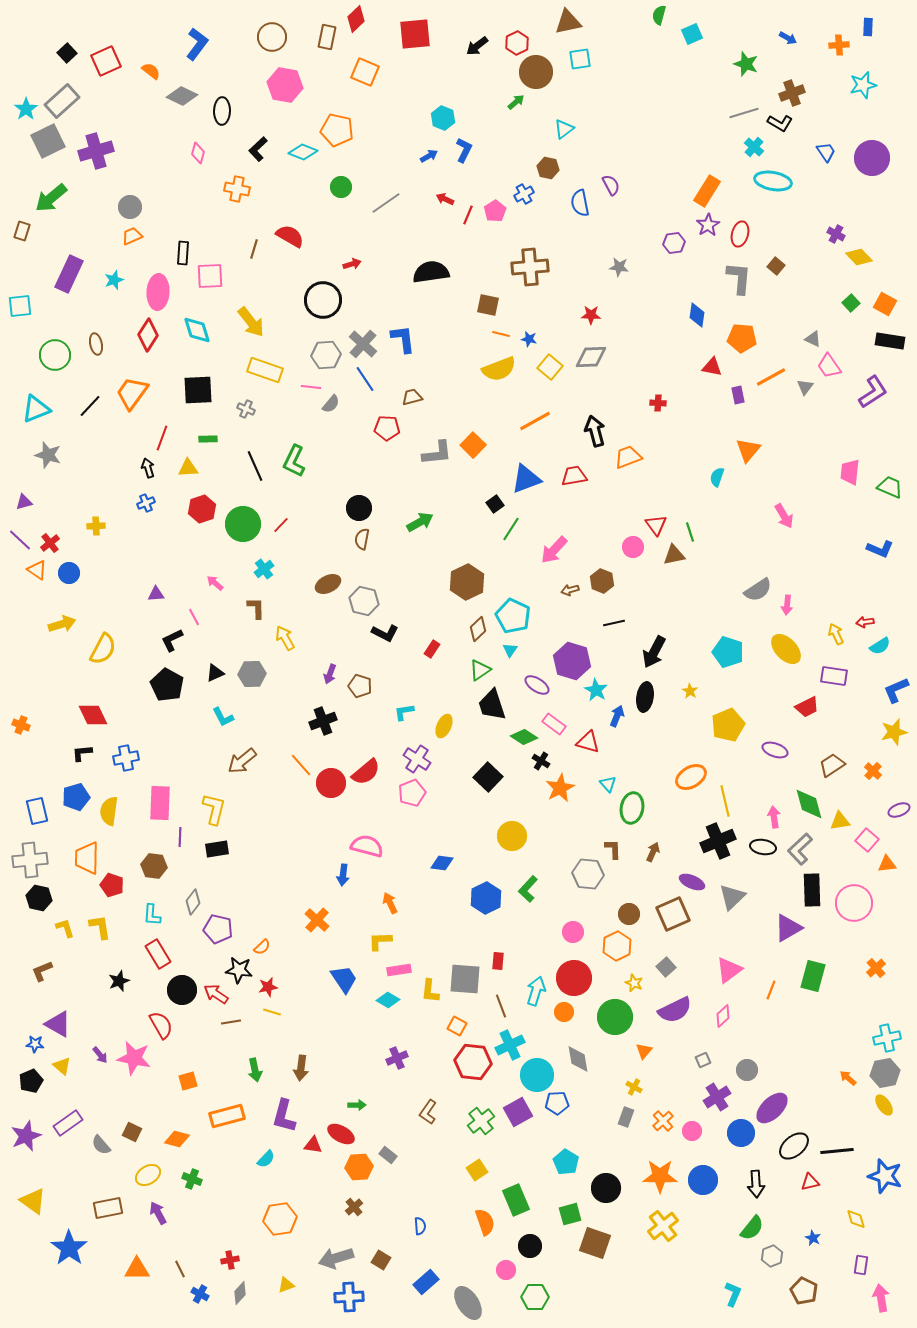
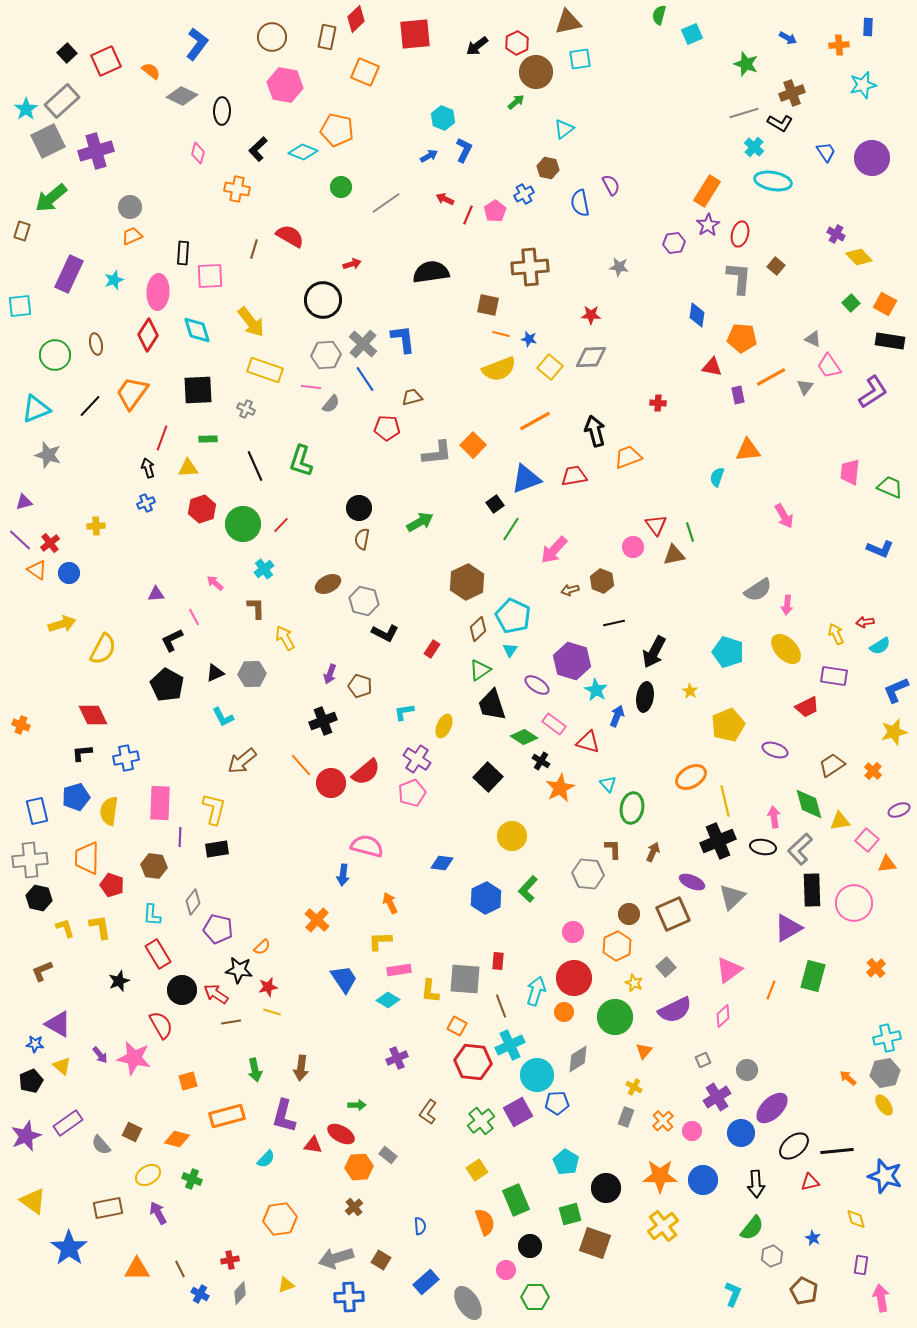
orange triangle at (748, 450): rotated 44 degrees clockwise
green L-shape at (294, 461): moved 7 px right; rotated 8 degrees counterclockwise
gray diamond at (578, 1059): rotated 68 degrees clockwise
